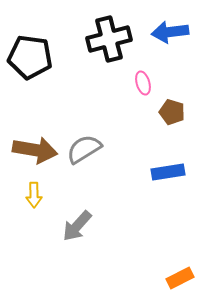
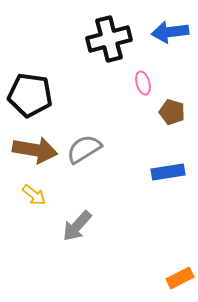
black pentagon: moved 38 px down
yellow arrow: rotated 50 degrees counterclockwise
